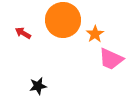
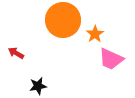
red arrow: moved 7 px left, 20 px down
